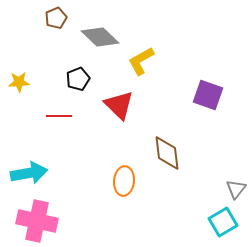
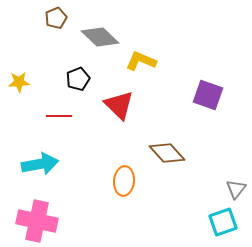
yellow L-shape: rotated 52 degrees clockwise
brown diamond: rotated 36 degrees counterclockwise
cyan arrow: moved 11 px right, 9 px up
cyan square: rotated 12 degrees clockwise
